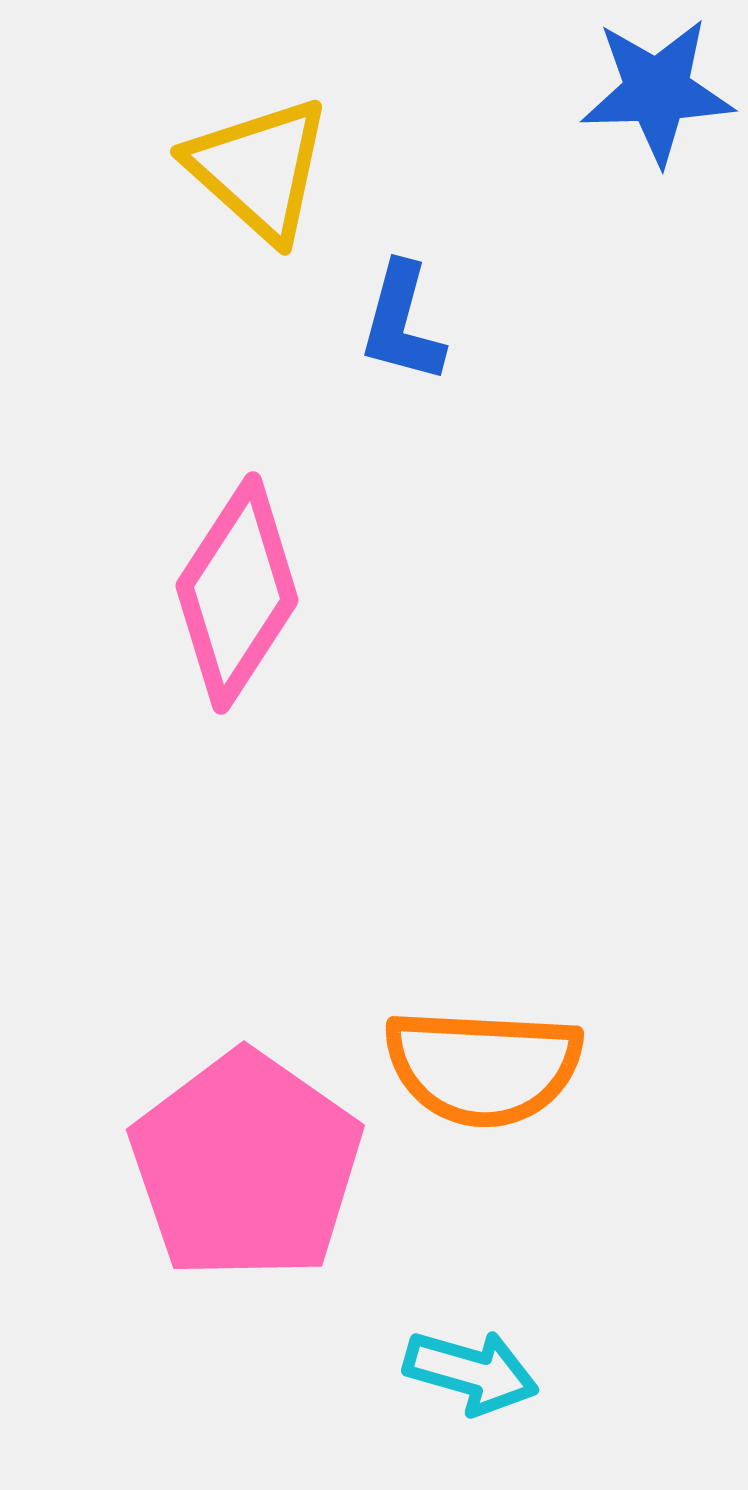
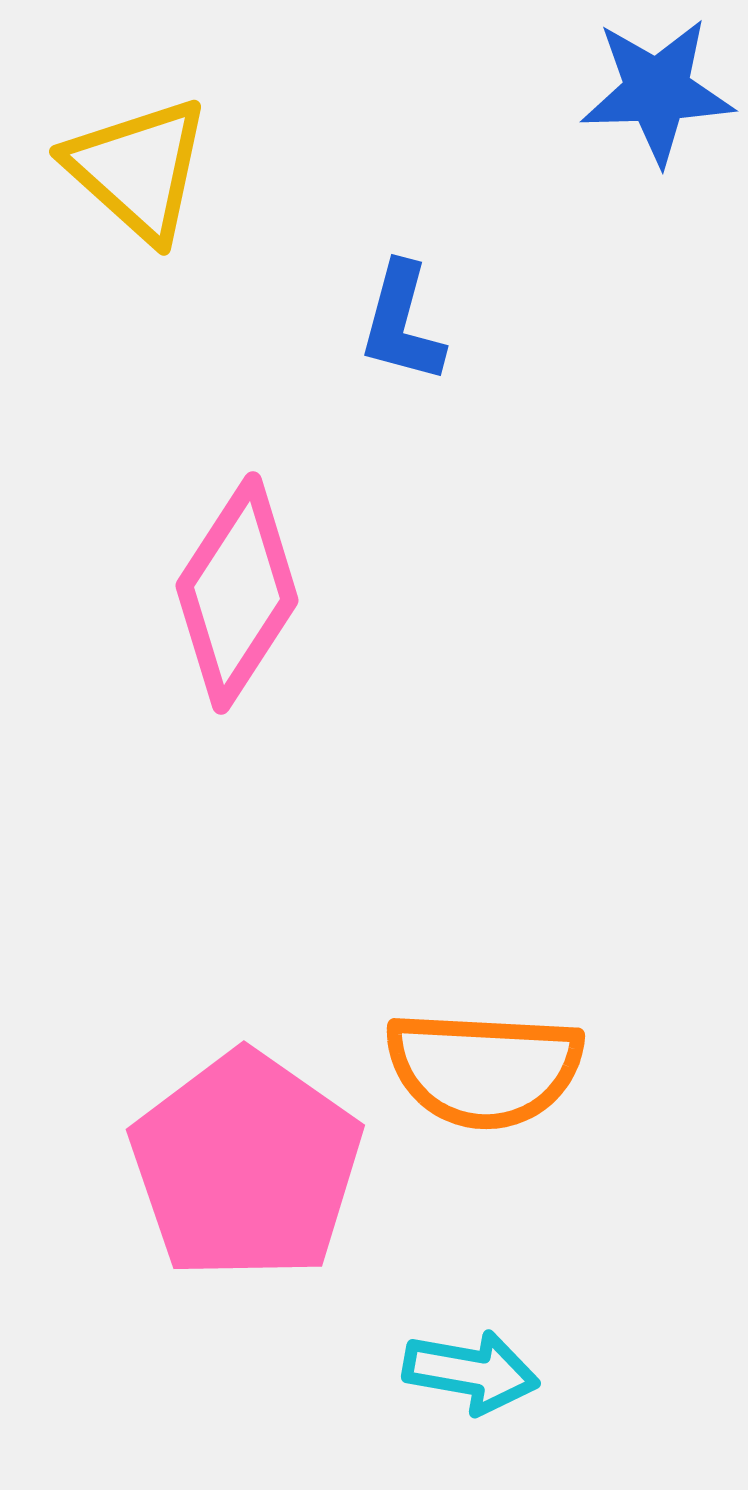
yellow triangle: moved 121 px left
orange semicircle: moved 1 px right, 2 px down
cyan arrow: rotated 6 degrees counterclockwise
